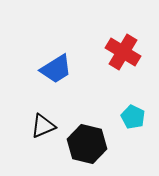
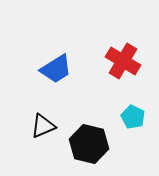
red cross: moved 9 px down
black hexagon: moved 2 px right
